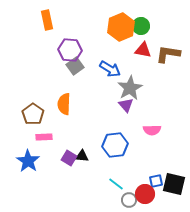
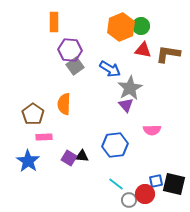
orange rectangle: moved 7 px right, 2 px down; rotated 12 degrees clockwise
